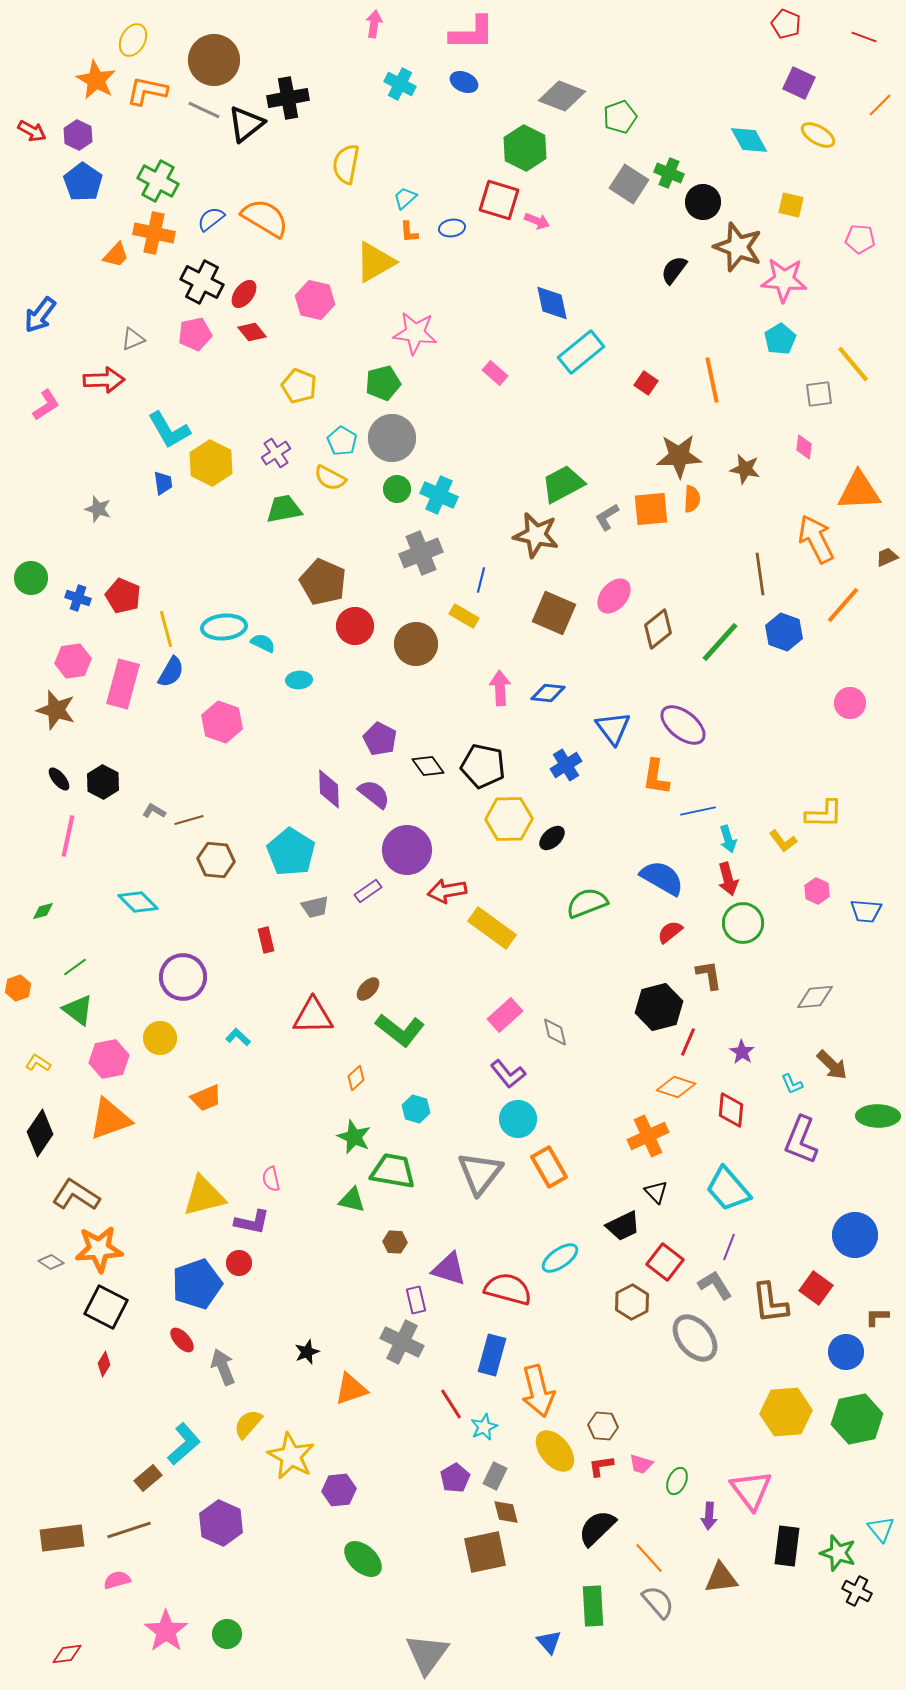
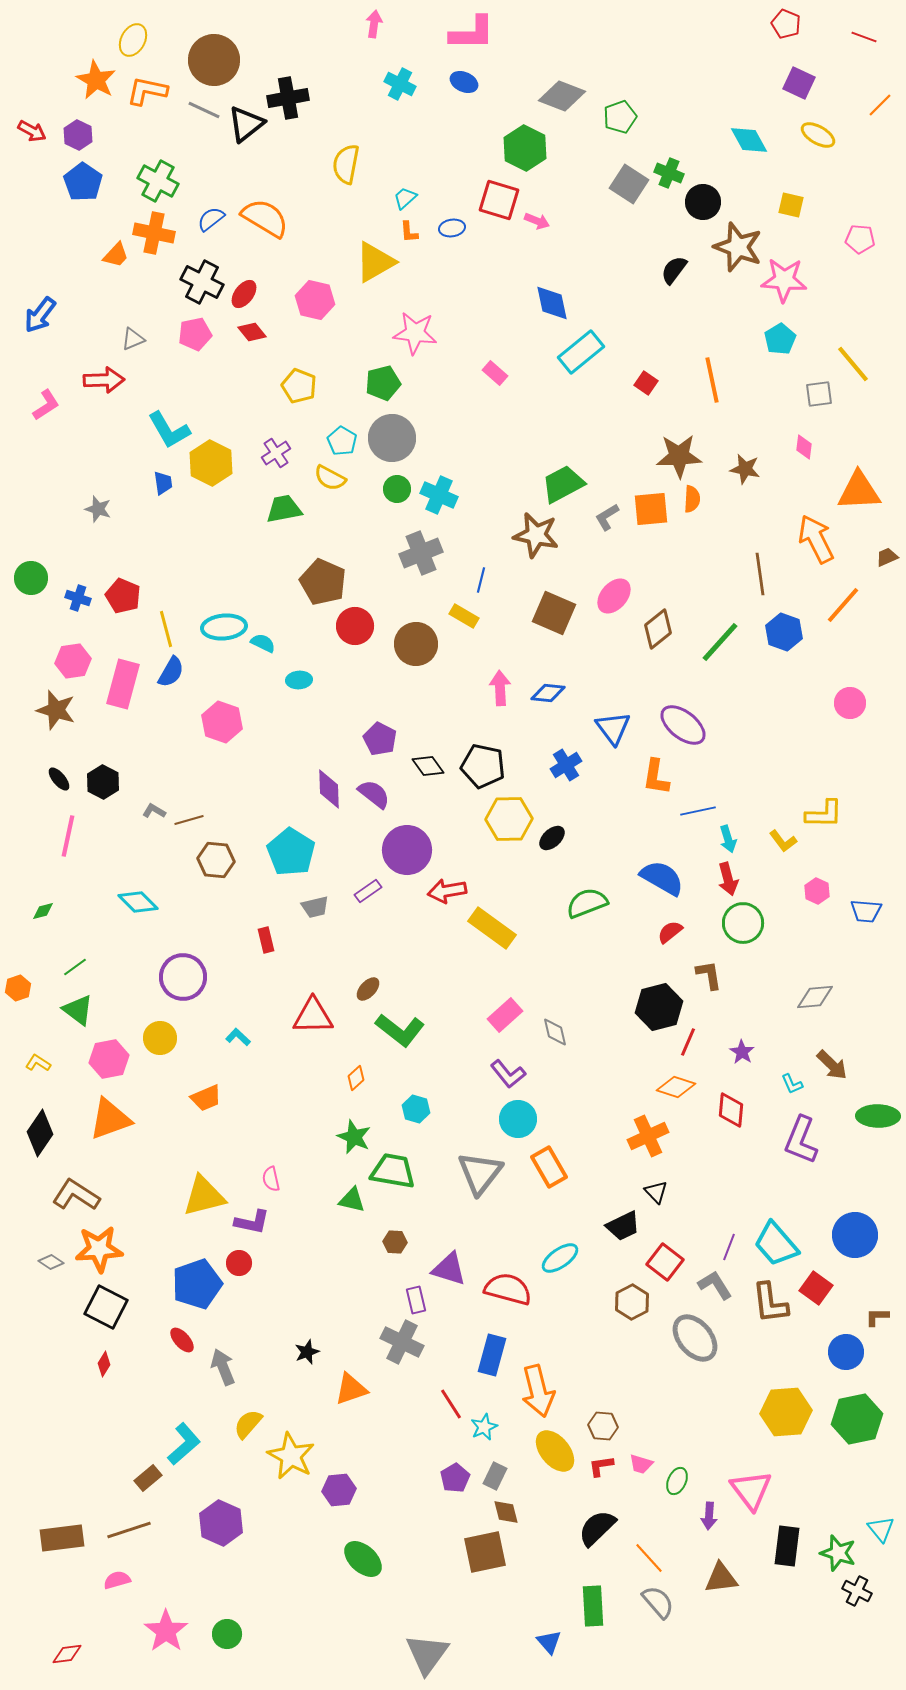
cyan trapezoid at (728, 1189): moved 48 px right, 55 px down
